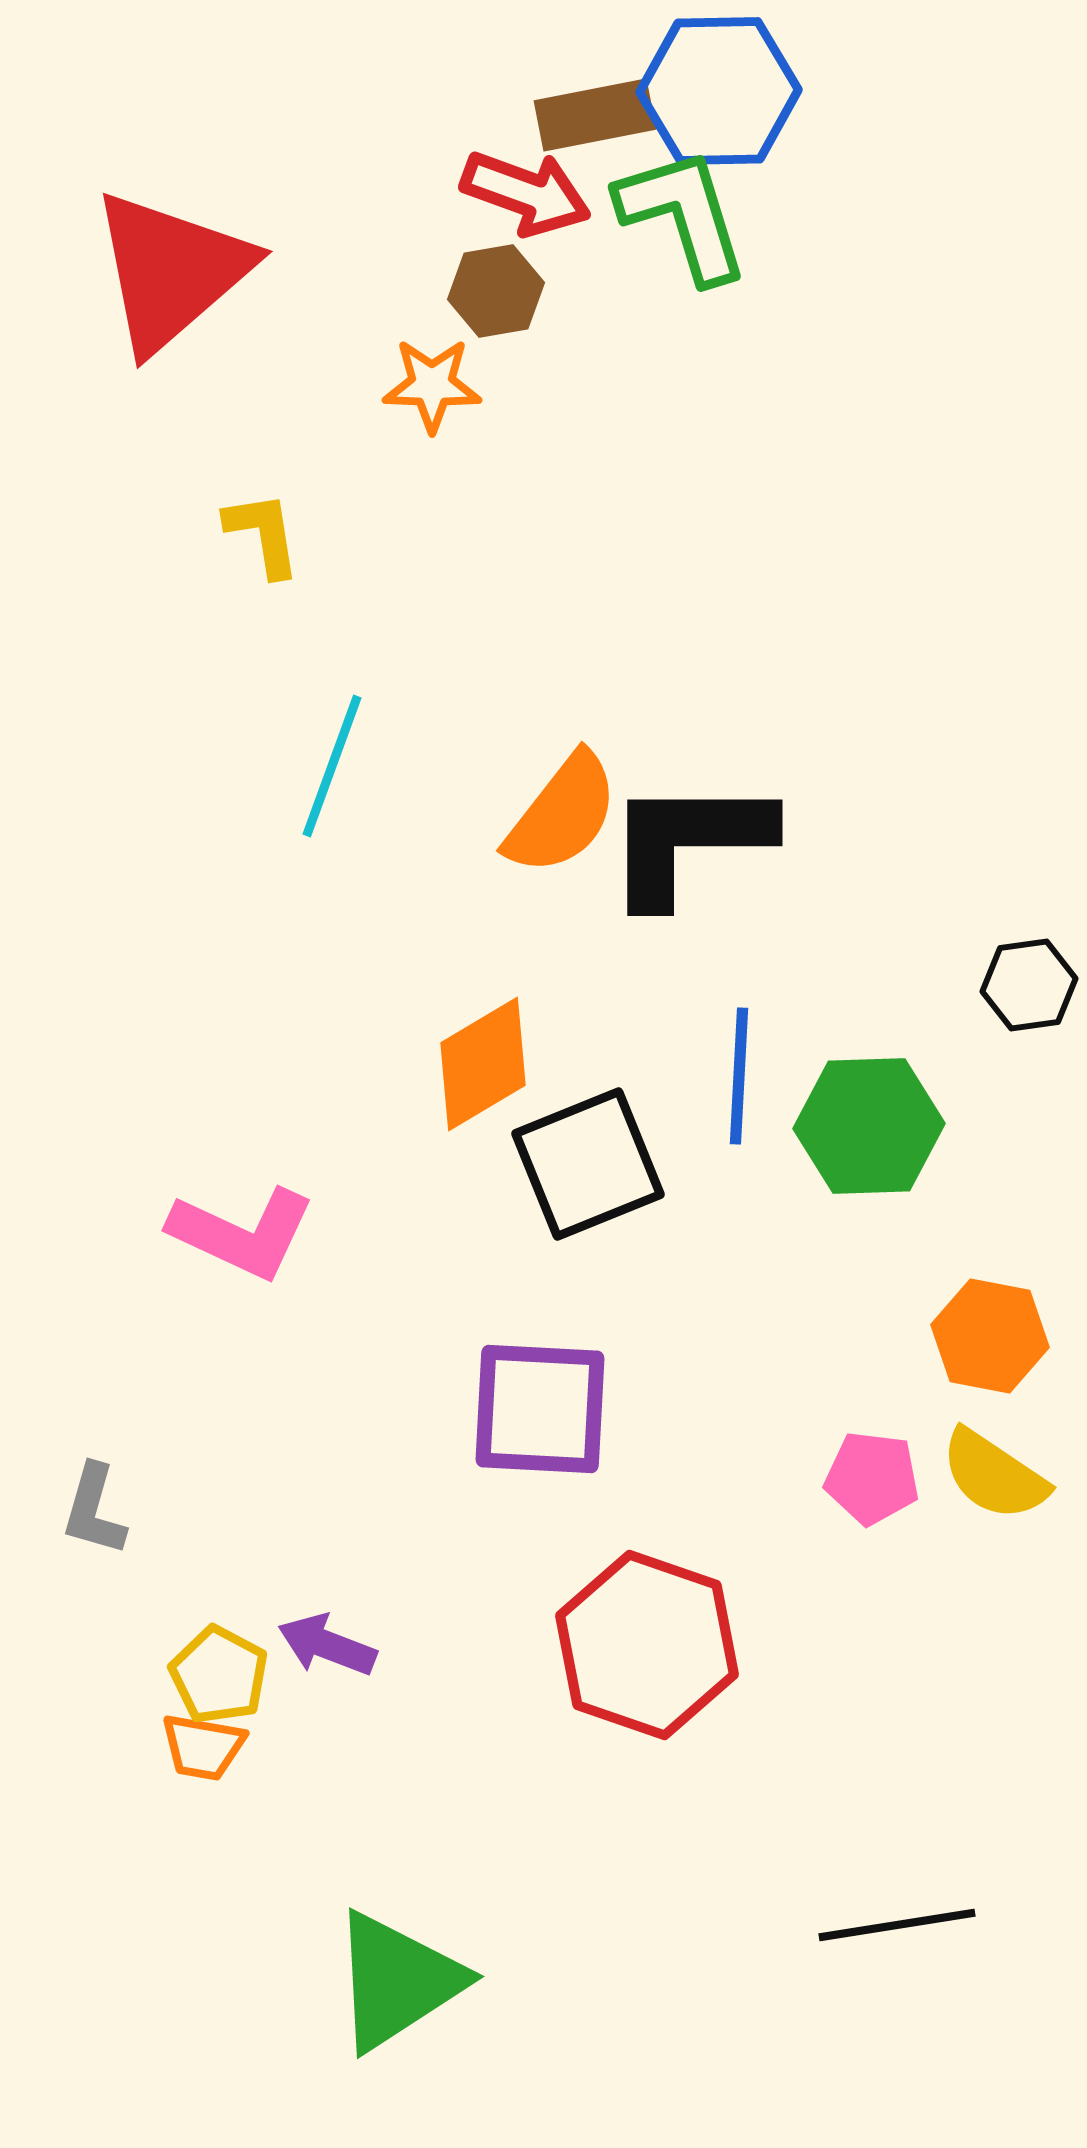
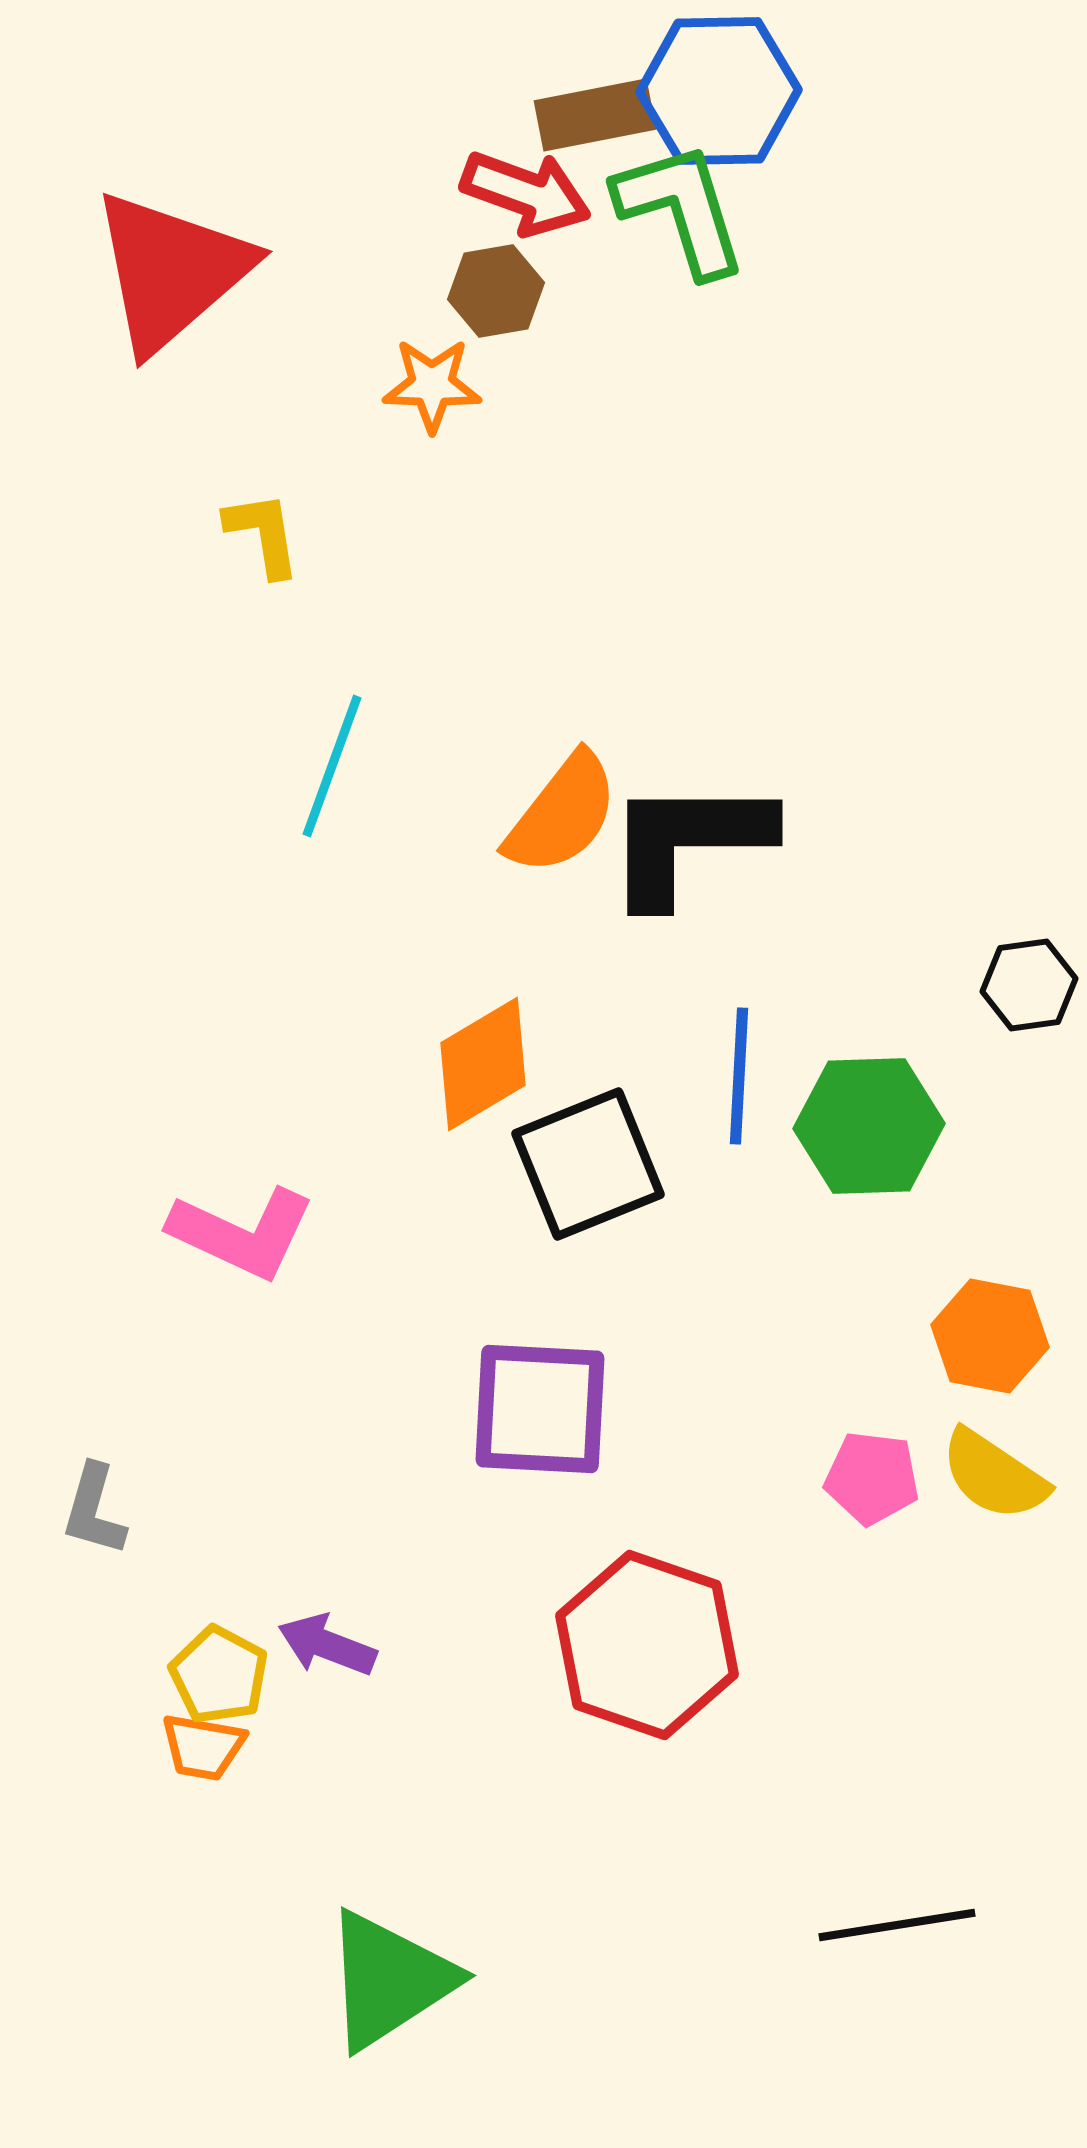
green L-shape: moved 2 px left, 6 px up
green triangle: moved 8 px left, 1 px up
